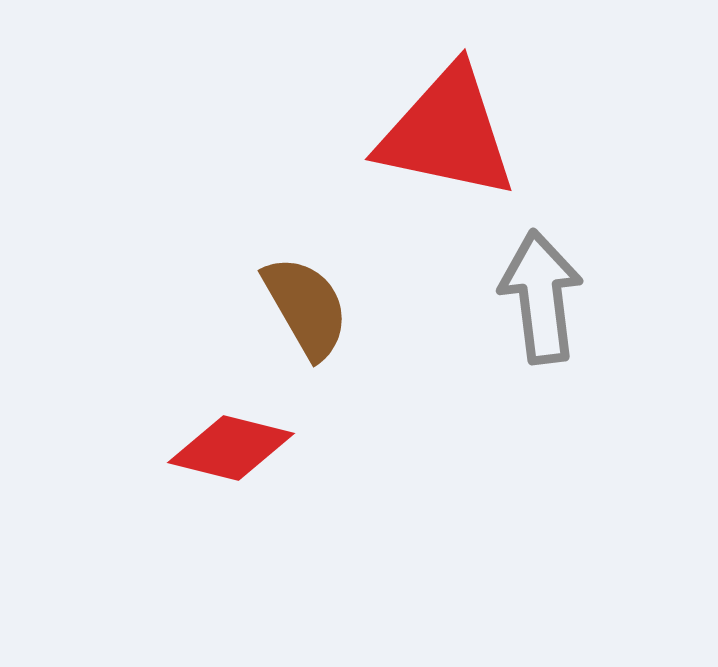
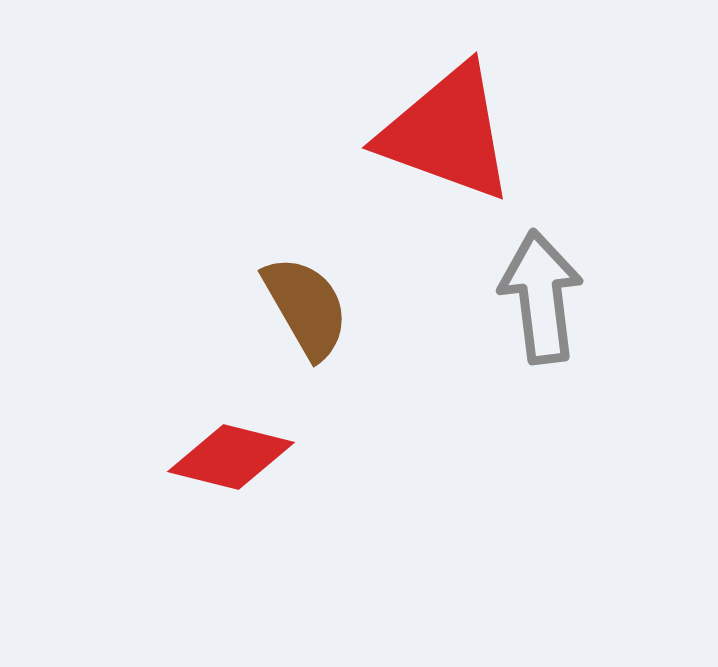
red triangle: rotated 8 degrees clockwise
red diamond: moved 9 px down
